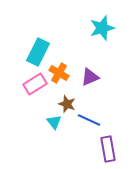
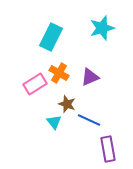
cyan rectangle: moved 13 px right, 15 px up
